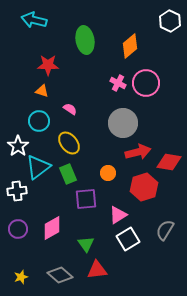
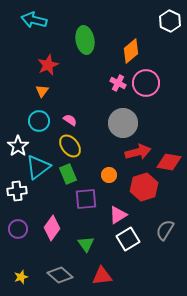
orange diamond: moved 1 px right, 5 px down
red star: rotated 25 degrees counterclockwise
orange triangle: rotated 48 degrees clockwise
pink semicircle: moved 11 px down
yellow ellipse: moved 1 px right, 3 px down
orange circle: moved 1 px right, 2 px down
pink diamond: rotated 25 degrees counterclockwise
red triangle: moved 5 px right, 6 px down
